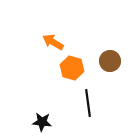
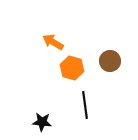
black line: moved 3 px left, 2 px down
